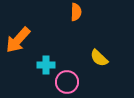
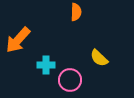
pink circle: moved 3 px right, 2 px up
